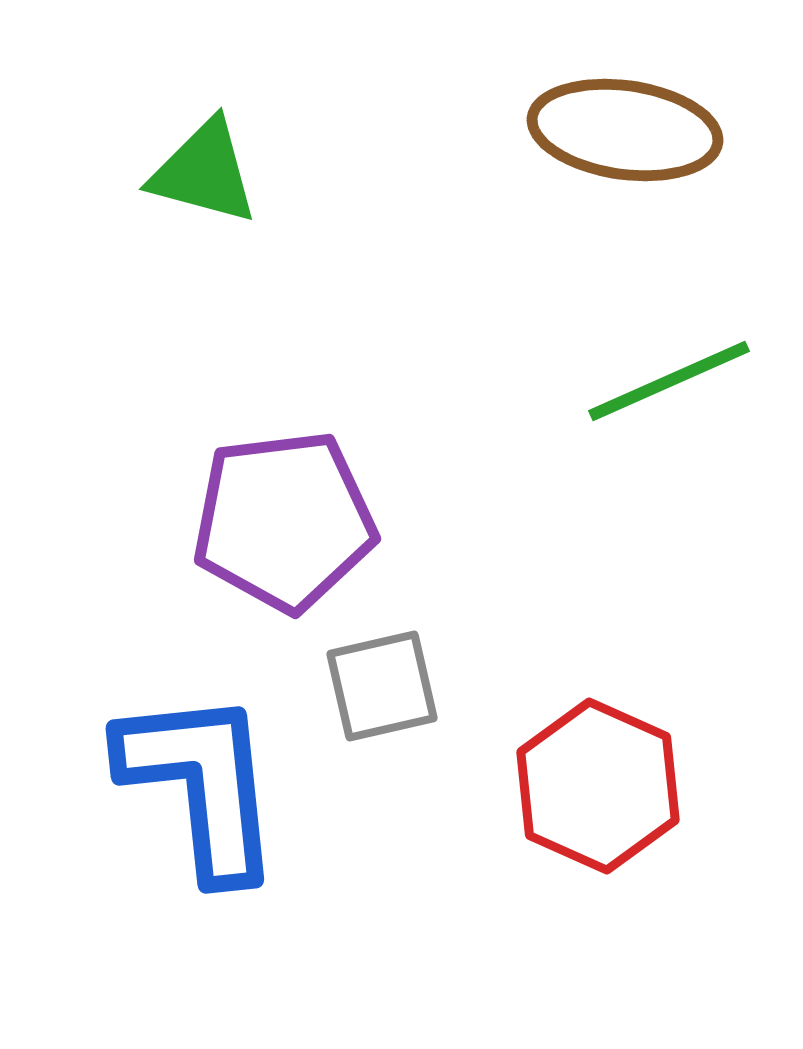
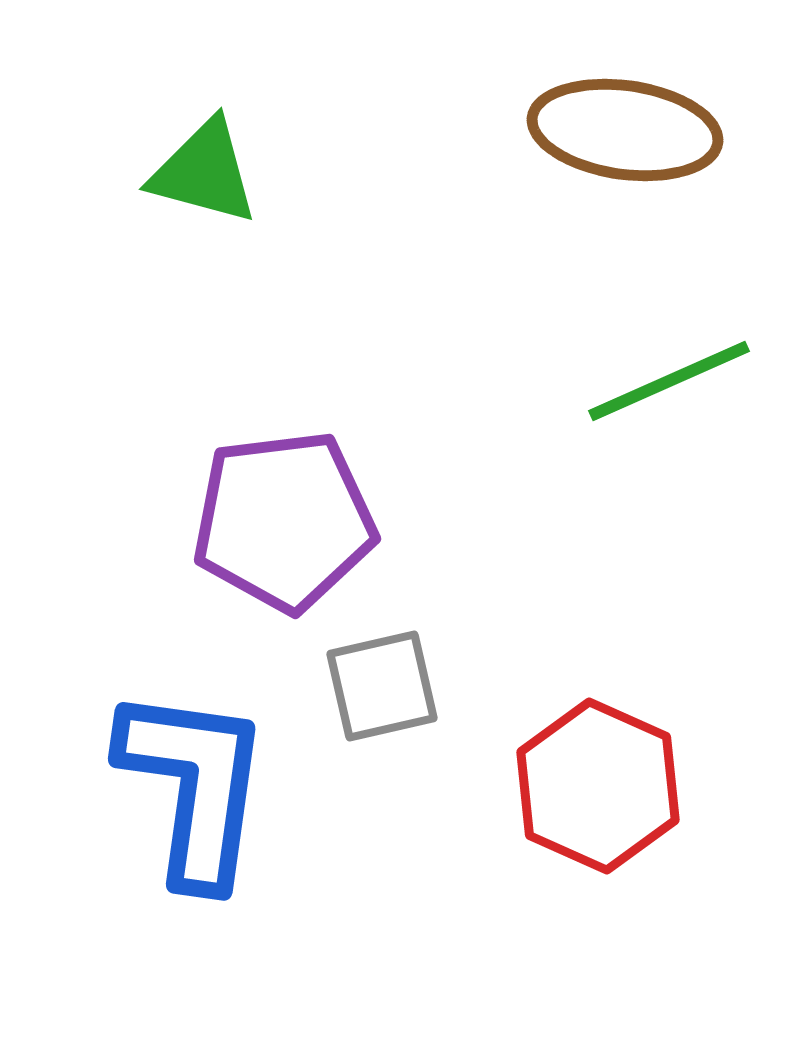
blue L-shape: moved 7 px left, 2 px down; rotated 14 degrees clockwise
